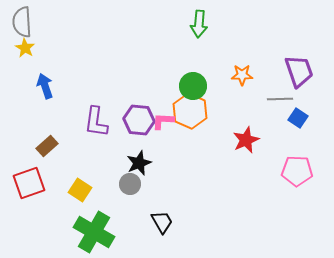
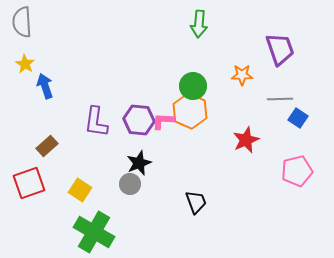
yellow star: moved 16 px down
purple trapezoid: moved 19 px left, 22 px up
pink pentagon: rotated 16 degrees counterclockwise
black trapezoid: moved 34 px right, 20 px up; rotated 10 degrees clockwise
